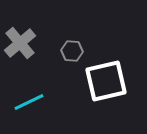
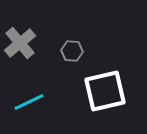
white square: moved 1 px left, 10 px down
